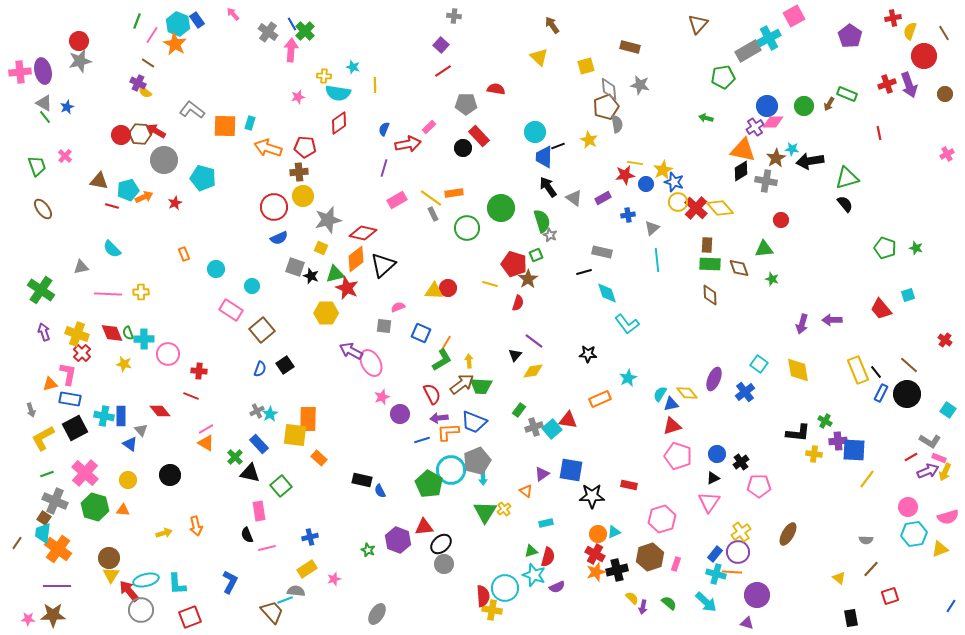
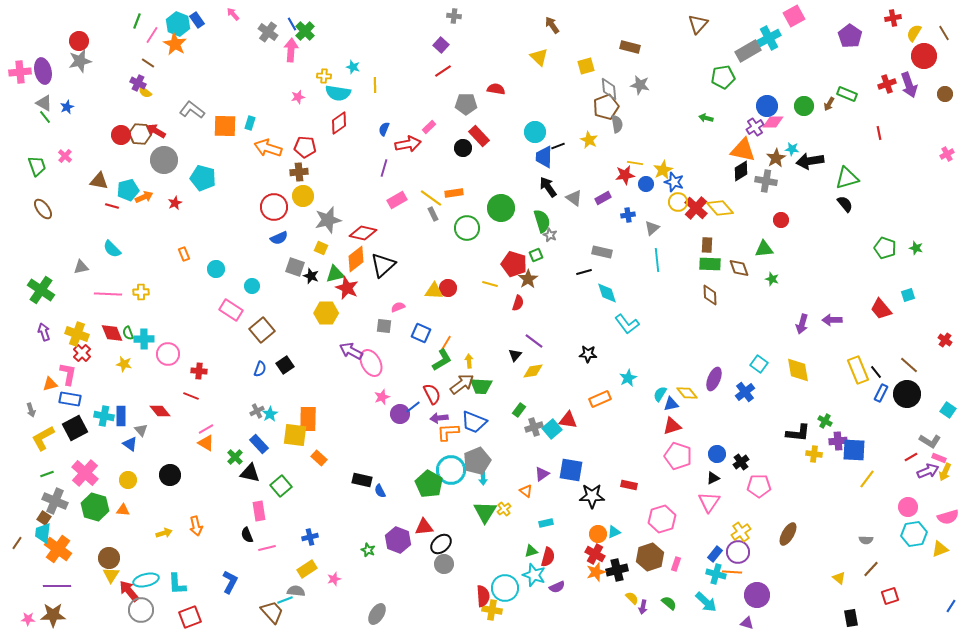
yellow semicircle at (910, 31): moved 4 px right, 2 px down; rotated 12 degrees clockwise
blue line at (422, 440): moved 9 px left, 33 px up; rotated 21 degrees counterclockwise
